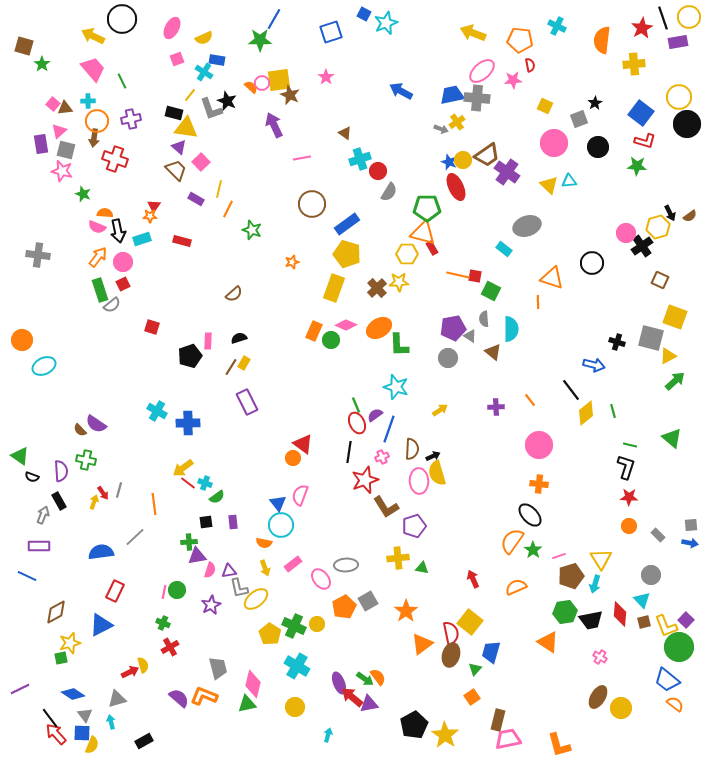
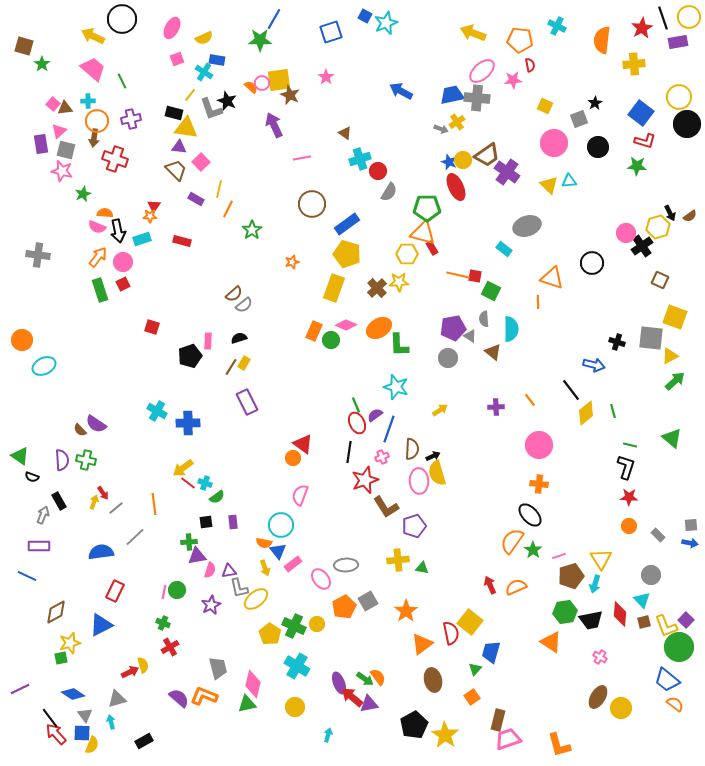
blue square at (364, 14): moved 1 px right, 2 px down
pink trapezoid at (93, 69): rotated 8 degrees counterclockwise
purple triangle at (179, 147): rotated 35 degrees counterclockwise
green star at (83, 194): rotated 28 degrees clockwise
green star at (252, 230): rotated 18 degrees clockwise
gray semicircle at (112, 305): moved 132 px right
gray square at (651, 338): rotated 8 degrees counterclockwise
yellow triangle at (668, 356): moved 2 px right
purple semicircle at (61, 471): moved 1 px right, 11 px up
gray line at (119, 490): moved 3 px left, 18 px down; rotated 35 degrees clockwise
blue triangle at (278, 503): moved 48 px down
yellow cross at (398, 558): moved 2 px down
red arrow at (473, 579): moved 17 px right, 6 px down
orange triangle at (548, 642): moved 3 px right
brown ellipse at (451, 655): moved 18 px left, 25 px down; rotated 30 degrees counterclockwise
pink trapezoid at (508, 739): rotated 8 degrees counterclockwise
